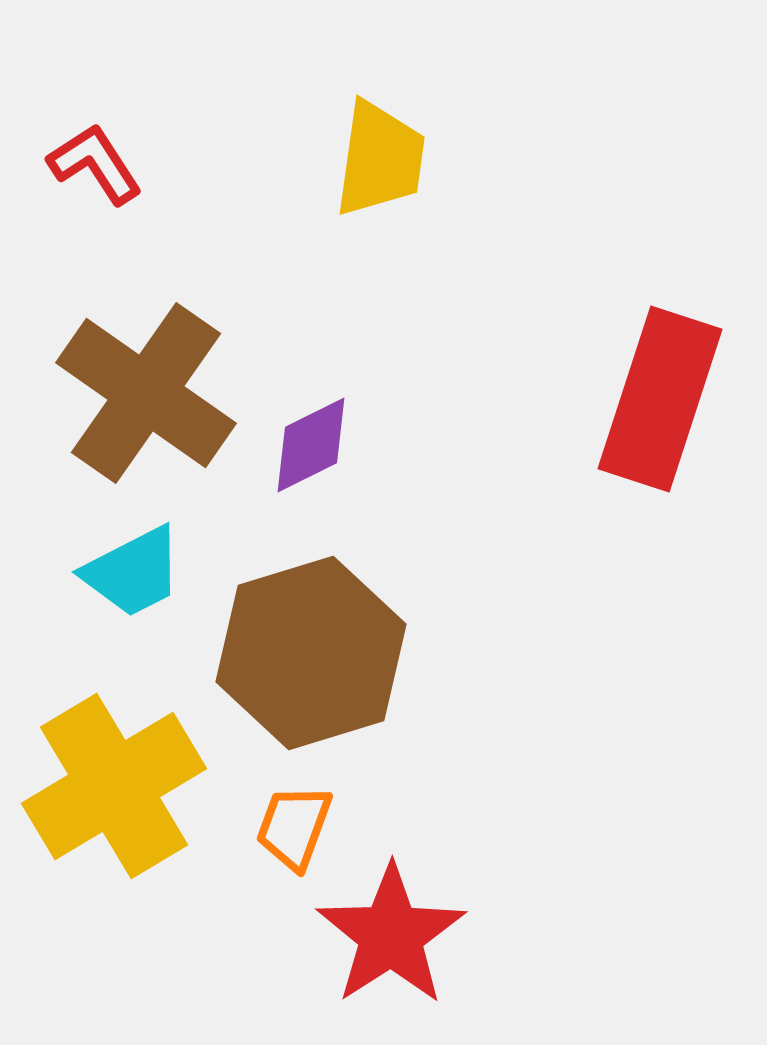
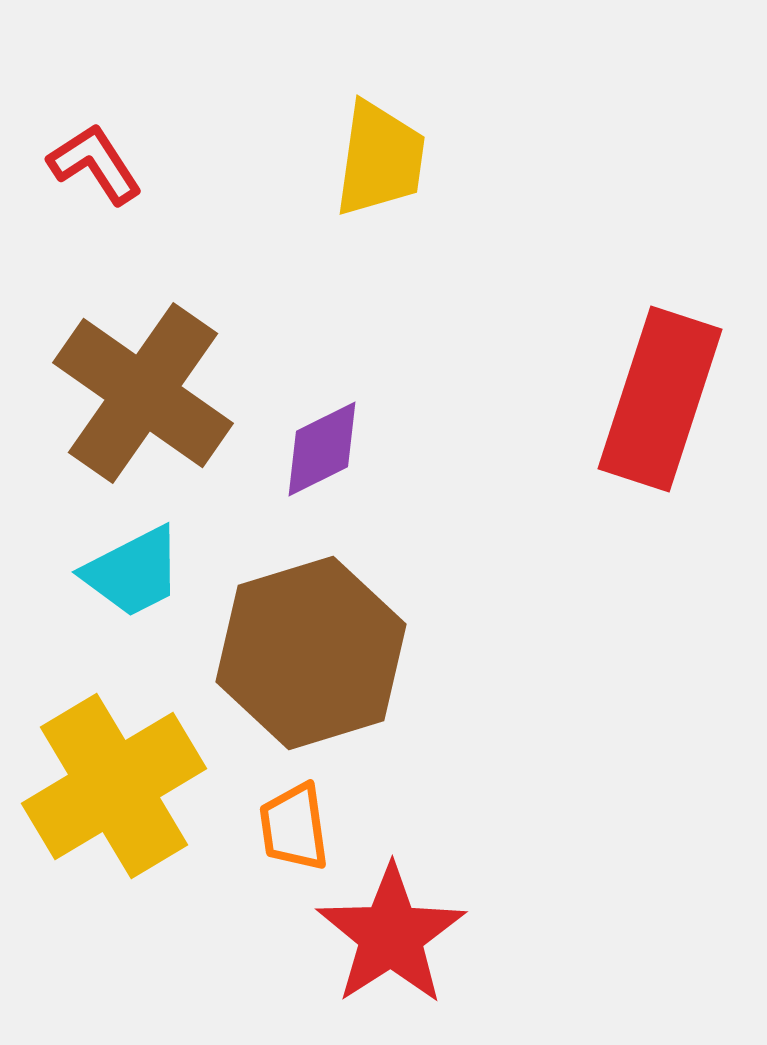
brown cross: moved 3 px left
purple diamond: moved 11 px right, 4 px down
orange trapezoid: rotated 28 degrees counterclockwise
